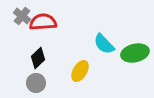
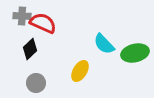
gray cross: rotated 36 degrees counterclockwise
red semicircle: moved 1 px down; rotated 28 degrees clockwise
black diamond: moved 8 px left, 9 px up
